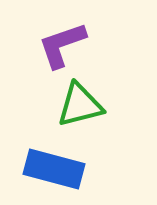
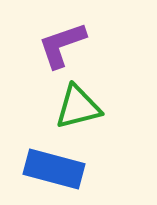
green triangle: moved 2 px left, 2 px down
